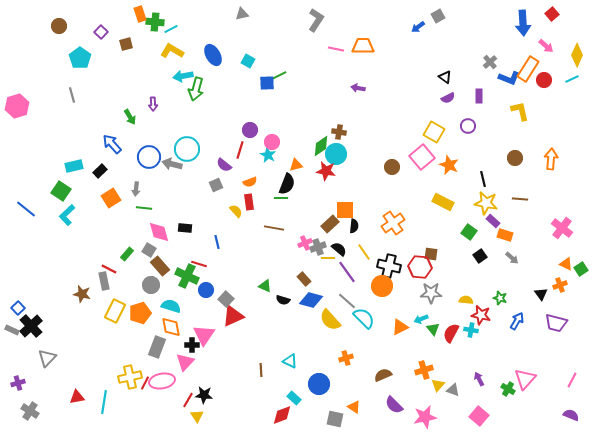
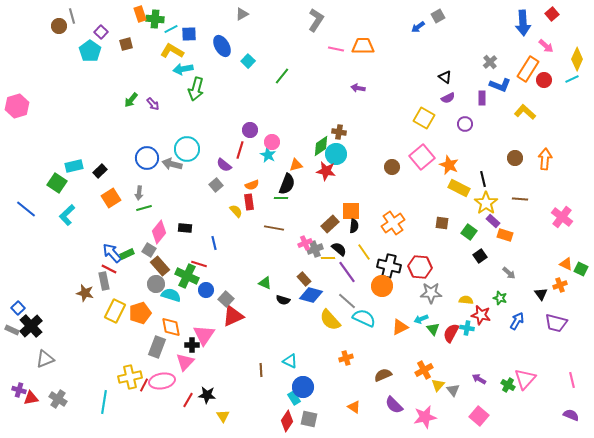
gray triangle at (242, 14): rotated 16 degrees counterclockwise
green cross at (155, 22): moved 3 px up
blue ellipse at (213, 55): moved 9 px right, 9 px up
yellow diamond at (577, 55): moved 4 px down
cyan pentagon at (80, 58): moved 10 px right, 7 px up
cyan square at (248, 61): rotated 16 degrees clockwise
cyan arrow at (183, 76): moved 7 px up
green line at (278, 76): moved 4 px right; rotated 24 degrees counterclockwise
blue L-shape at (509, 78): moved 9 px left, 7 px down
blue square at (267, 83): moved 78 px left, 49 px up
gray line at (72, 95): moved 79 px up
purple rectangle at (479, 96): moved 3 px right, 2 px down
purple arrow at (153, 104): rotated 40 degrees counterclockwise
yellow L-shape at (520, 111): moved 5 px right, 1 px down; rotated 35 degrees counterclockwise
green arrow at (130, 117): moved 1 px right, 17 px up; rotated 70 degrees clockwise
purple circle at (468, 126): moved 3 px left, 2 px up
yellow square at (434, 132): moved 10 px left, 14 px up
blue arrow at (112, 144): moved 109 px down
blue circle at (149, 157): moved 2 px left, 1 px down
orange arrow at (551, 159): moved 6 px left
orange semicircle at (250, 182): moved 2 px right, 3 px down
gray square at (216, 185): rotated 16 degrees counterclockwise
gray arrow at (136, 189): moved 3 px right, 4 px down
green square at (61, 191): moved 4 px left, 8 px up
yellow rectangle at (443, 202): moved 16 px right, 14 px up
yellow star at (486, 203): rotated 25 degrees clockwise
green line at (144, 208): rotated 21 degrees counterclockwise
orange square at (345, 210): moved 6 px right, 1 px down
pink cross at (562, 228): moved 11 px up
pink diamond at (159, 232): rotated 55 degrees clockwise
blue line at (217, 242): moved 3 px left, 1 px down
gray cross at (318, 247): moved 3 px left, 2 px down
green rectangle at (127, 254): rotated 24 degrees clockwise
brown square at (431, 254): moved 11 px right, 31 px up
gray arrow at (512, 258): moved 3 px left, 15 px down
green square at (581, 269): rotated 32 degrees counterclockwise
gray circle at (151, 285): moved 5 px right, 1 px up
green triangle at (265, 286): moved 3 px up
brown star at (82, 294): moved 3 px right, 1 px up
blue diamond at (311, 300): moved 5 px up
cyan semicircle at (171, 306): moved 11 px up
cyan semicircle at (364, 318): rotated 20 degrees counterclockwise
cyan cross at (471, 330): moved 4 px left, 2 px up
gray triangle at (47, 358): moved 2 px left, 1 px down; rotated 24 degrees clockwise
orange cross at (424, 370): rotated 12 degrees counterclockwise
purple arrow at (479, 379): rotated 32 degrees counterclockwise
pink line at (572, 380): rotated 42 degrees counterclockwise
purple cross at (18, 383): moved 1 px right, 7 px down; rotated 32 degrees clockwise
red line at (145, 383): moved 1 px left, 2 px down
blue circle at (319, 384): moved 16 px left, 3 px down
green cross at (508, 389): moved 4 px up
gray triangle at (453, 390): rotated 32 degrees clockwise
black star at (204, 395): moved 3 px right
red triangle at (77, 397): moved 46 px left, 1 px down
cyan rectangle at (294, 398): rotated 16 degrees clockwise
gray cross at (30, 411): moved 28 px right, 12 px up
red diamond at (282, 415): moved 5 px right, 6 px down; rotated 35 degrees counterclockwise
yellow triangle at (197, 416): moved 26 px right
gray square at (335, 419): moved 26 px left
